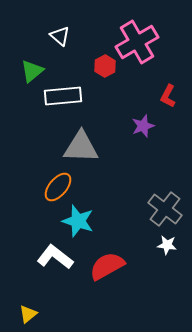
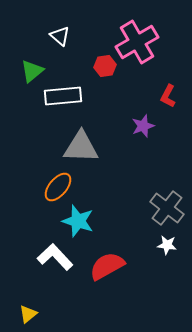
red hexagon: rotated 20 degrees clockwise
gray cross: moved 2 px right, 1 px up
white L-shape: rotated 9 degrees clockwise
